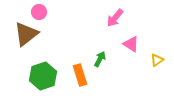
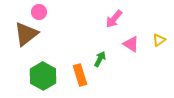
pink arrow: moved 1 px left, 1 px down
yellow triangle: moved 2 px right, 20 px up
green hexagon: rotated 12 degrees counterclockwise
